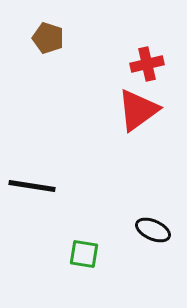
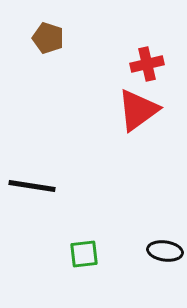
black ellipse: moved 12 px right, 21 px down; rotated 16 degrees counterclockwise
green square: rotated 16 degrees counterclockwise
